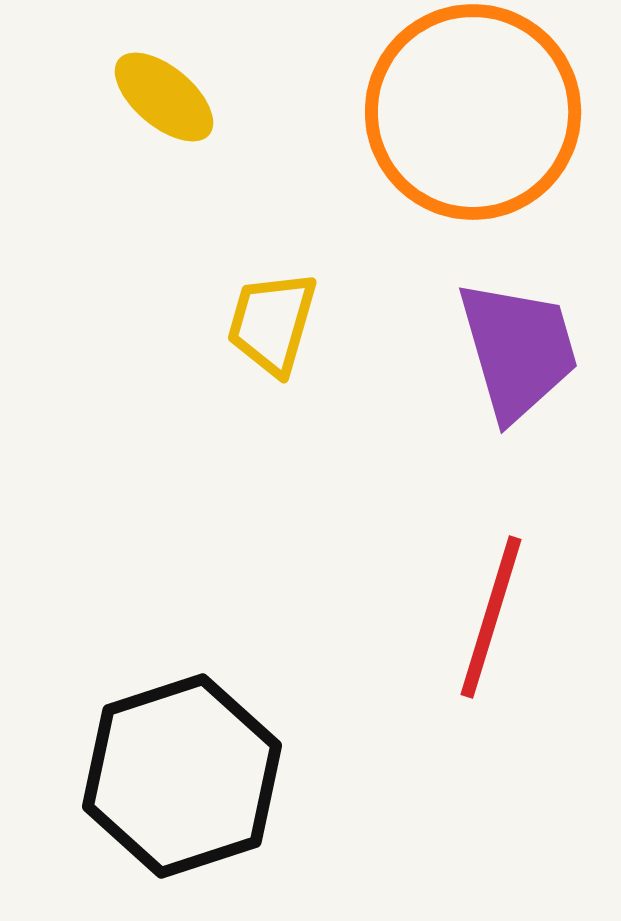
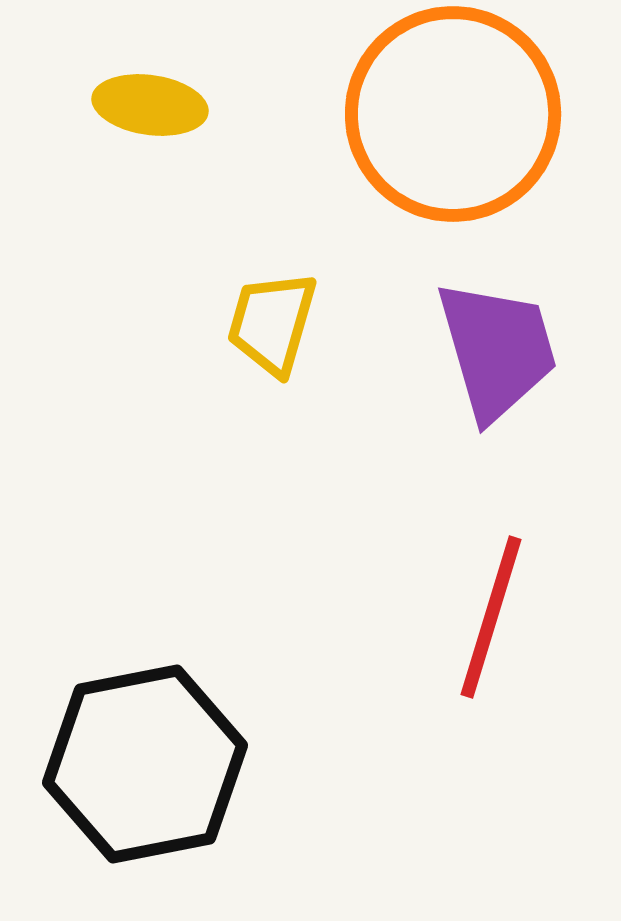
yellow ellipse: moved 14 px left, 8 px down; rotated 32 degrees counterclockwise
orange circle: moved 20 px left, 2 px down
purple trapezoid: moved 21 px left
black hexagon: moved 37 px left, 12 px up; rotated 7 degrees clockwise
